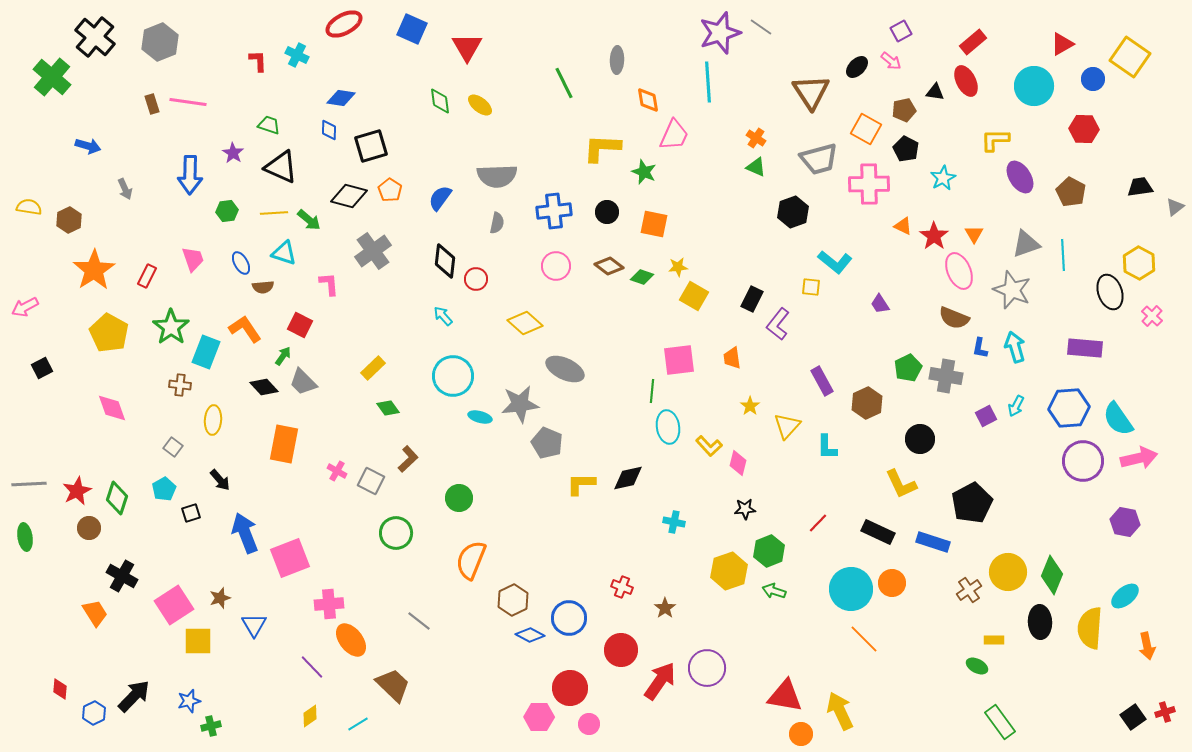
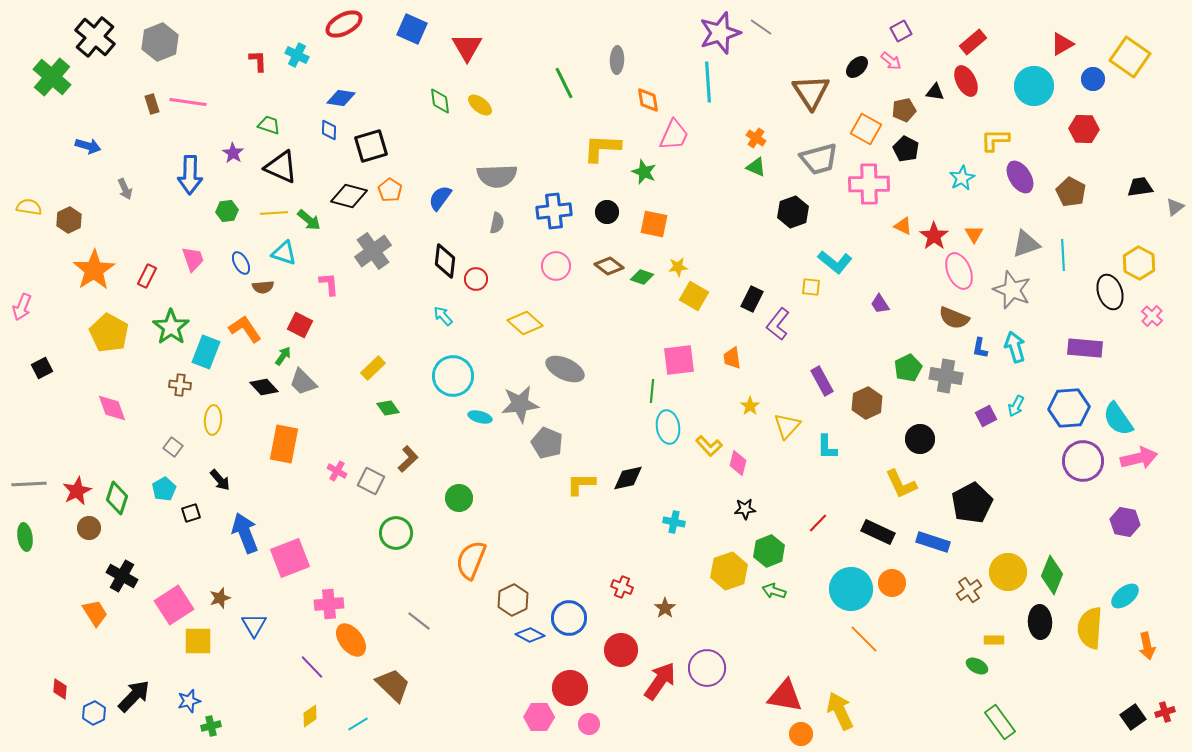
cyan star at (943, 178): moved 19 px right
pink arrow at (25, 307): moved 3 px left; rotated 40 degrees counterclockwise
